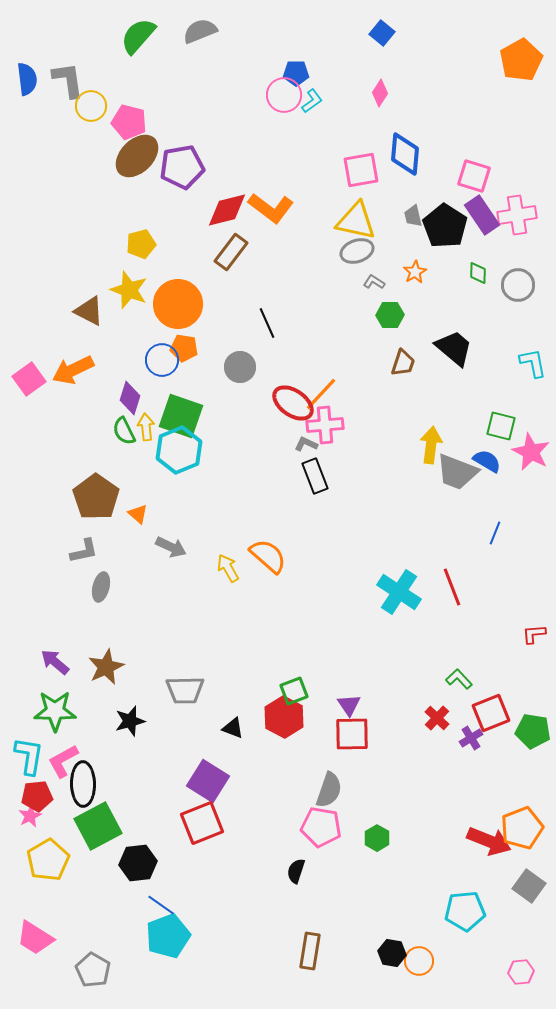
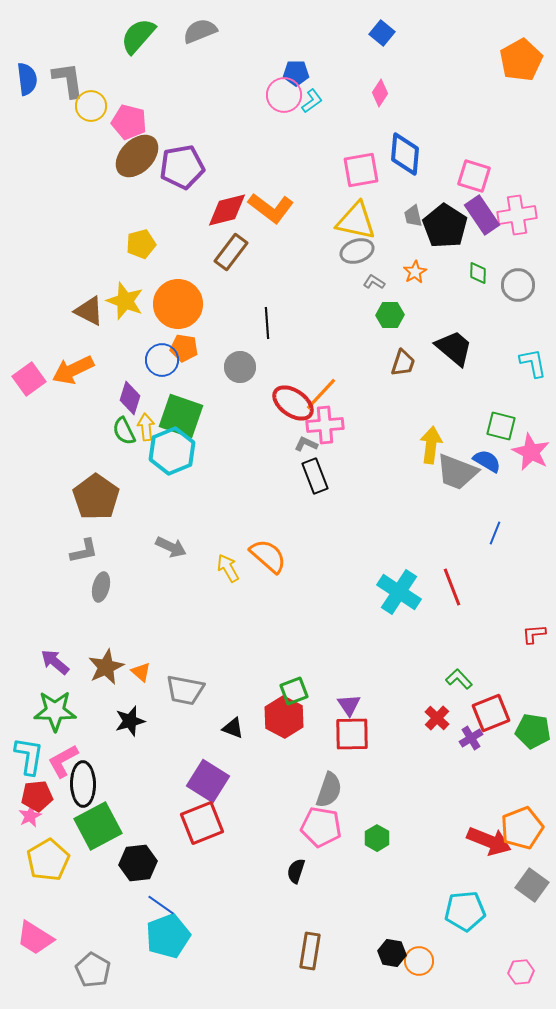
yellow star at (129, 290): moved 4 px left, 11 px down
black line at (267, 323): rotated 20 degrees clockwise
cyan hexagon at (179, 450): moved 7 px left, 1 px down
orange triangle at (138, 514): moved 3 px right, 158 px down
gray trapezoid at (185, 690): rotated 12 degrees clockwise
gray square at (529, 886): moved 3 px right, 1 px up
